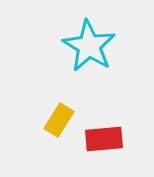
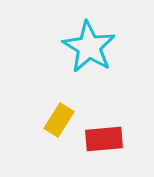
cyan star: moved 1 px down
